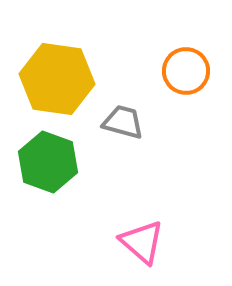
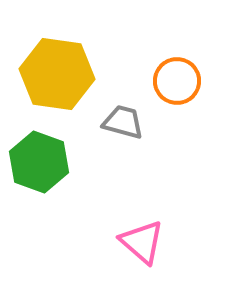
orange circle: moved 9 px left, 10 px down
yellow hexagon: moved 5 px up
green hexagon: moved 9 px left
